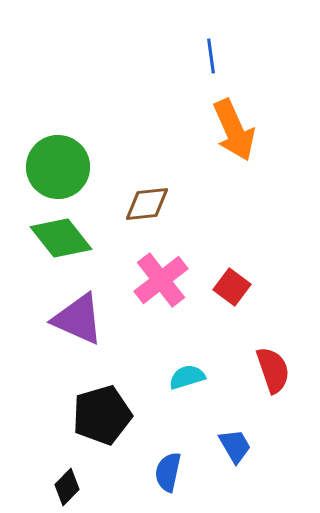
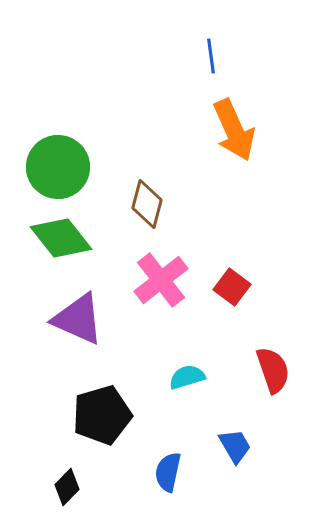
brown diamond: rotated 69 degrees counterclockwise
